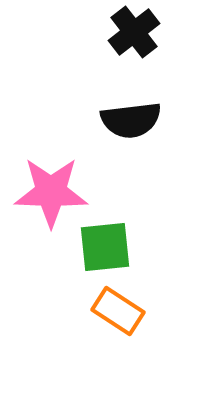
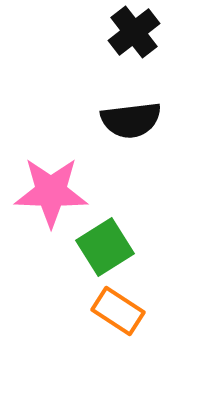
green square: rotated 26 degrees counterclockwise
